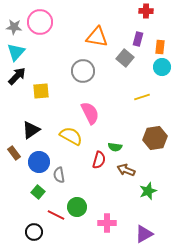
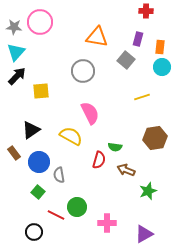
gray square: moved 1 px right, 2 px down
